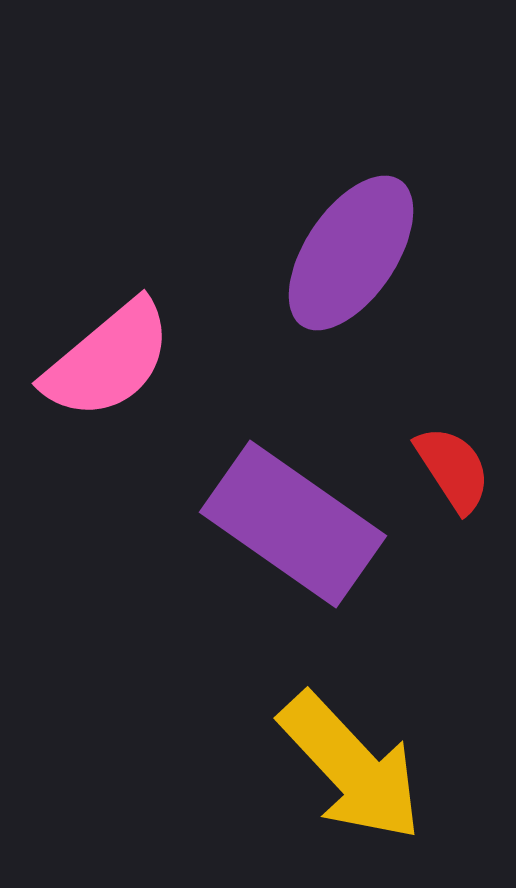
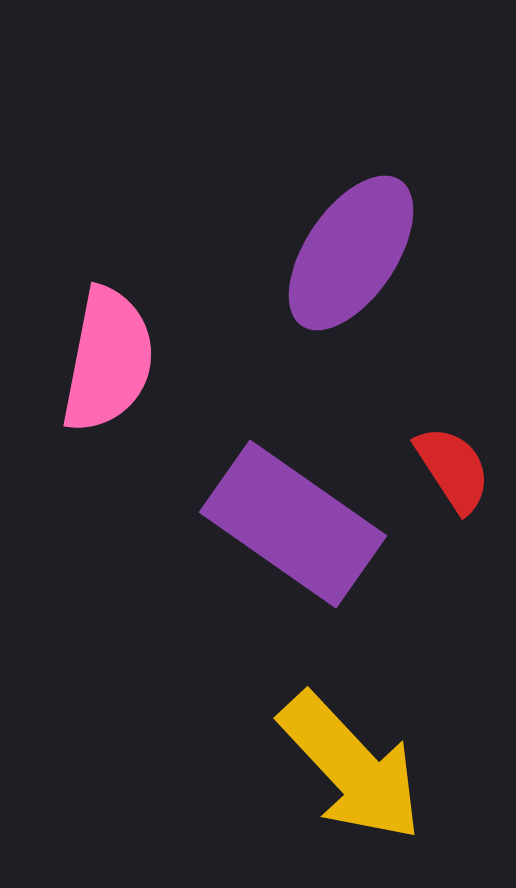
pink semicircle: rotated 39 degrees counterclockwise
